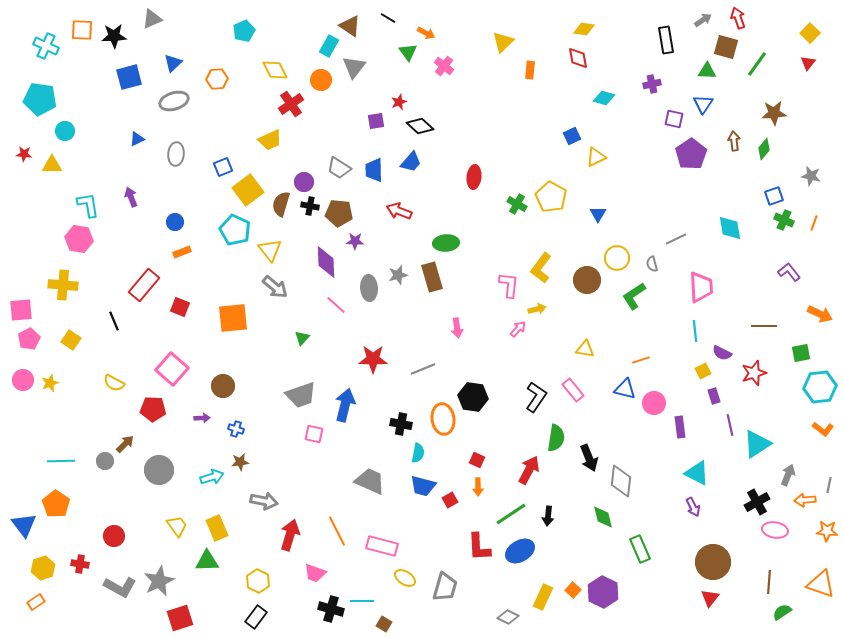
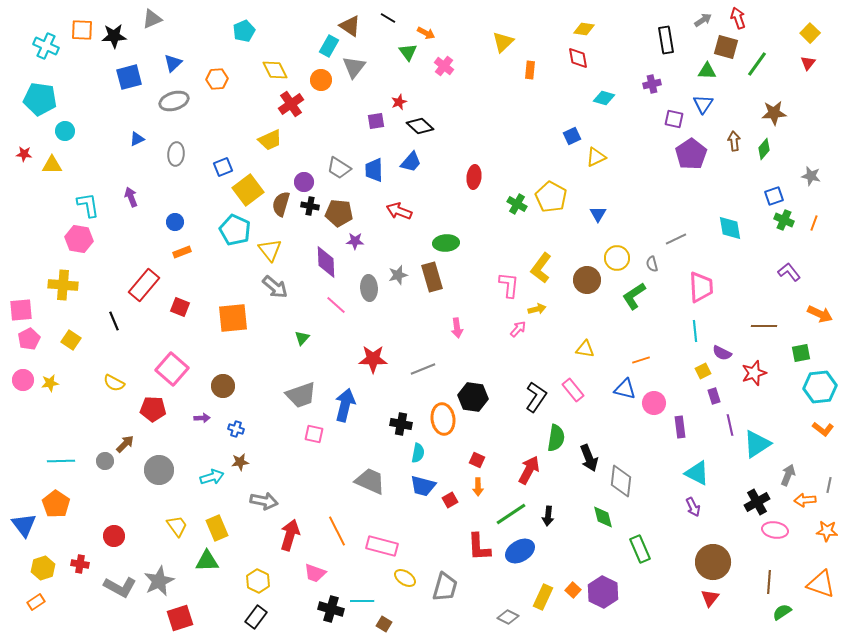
yellow star at (50, 383): rotated 12 degrees clockwise
